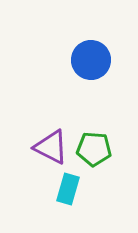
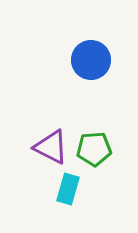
green pentagon: rotated 8 degrees counterclockwise
